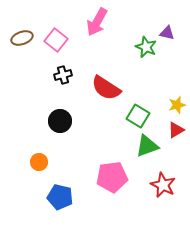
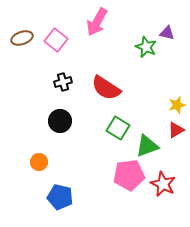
black cross: moved 7 px down
green square: moved 20 px left, 12 px down
pink pentagon: moved 17 px right, 2 px up
red star: moved 1 px up
